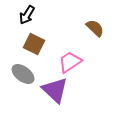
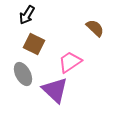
gray ellipse: rotated 25 degrees clockwise
